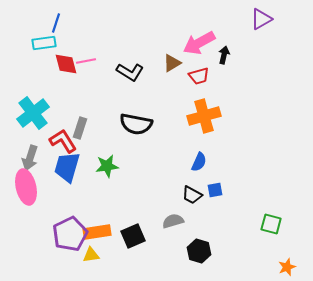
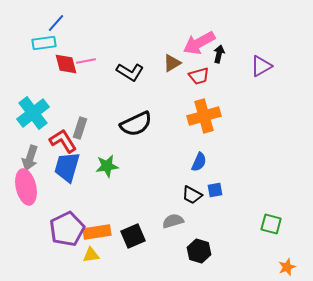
purple triangle: moved 47 px down
blue line: rotated 24 degrees clockwise
black arrow: moved 5 px left, 1 px up
black semicircle: rotated 36 degrees counterclockwise
purple pentagon: moved 3 px left, 5 px up
